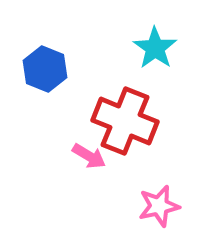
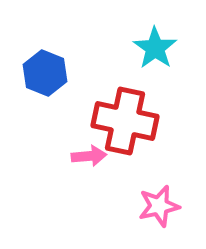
blue hexagon: moved 4 px down
red cross: rotated 10 degrees counterclockwise
pink arrow: rotated 36 degrees counterclockwise
